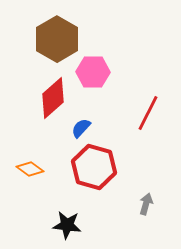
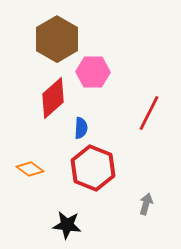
red line: moved 1 px right
blue semicircle: rotated 140 degrees clockwise
red hexagon: moved 1 px left, 1 px down; rotated 6 degrees clockwise
